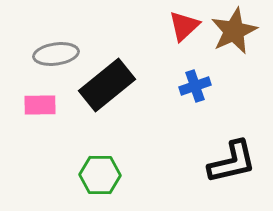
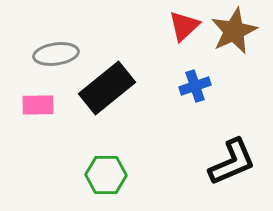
black rectangle: moved 3 px down
pink rectangle: moved 2 px left
black L-shape: rotated 10 degrees counterclockwise
green hexagon: moved 6 px right
